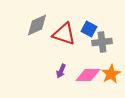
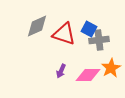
gray diamond: moved 1 px down
gray cross: moved 3 px left, 2 px up
orange star: moved 6 px up
